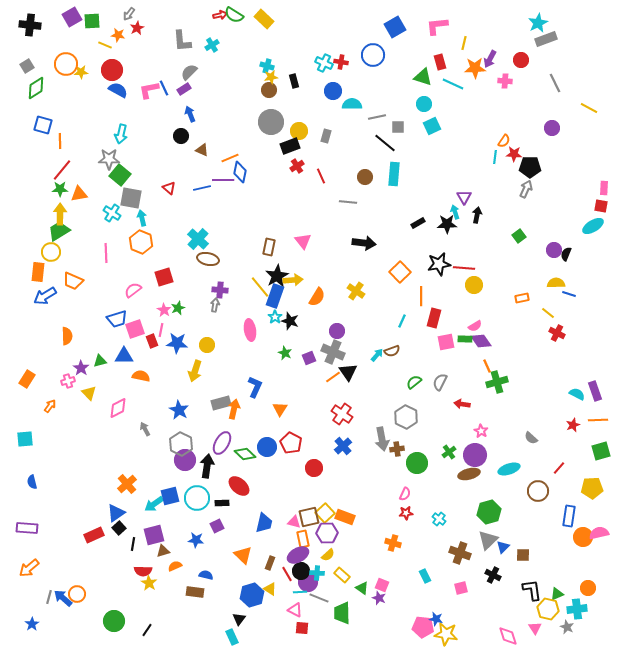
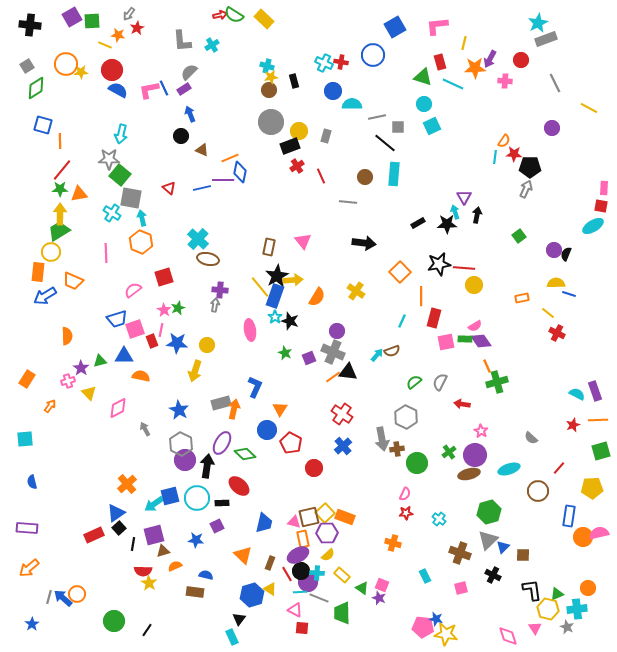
black triangle at (348, 372): rotated 48 degrees counterclockwise
blue circle at (267, 447): moved 17 px up
